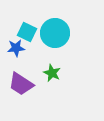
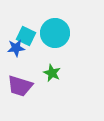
cyan square: moved 1 px left, 4 px down
purple trapezoid: moved 1 px left, 2 px down; rotated 16 degrees counterclockwise
